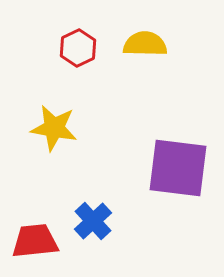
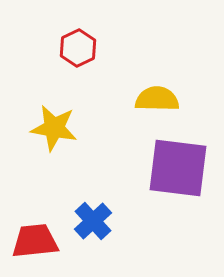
yellow semicircle: moved 12 px right, 55 px down
